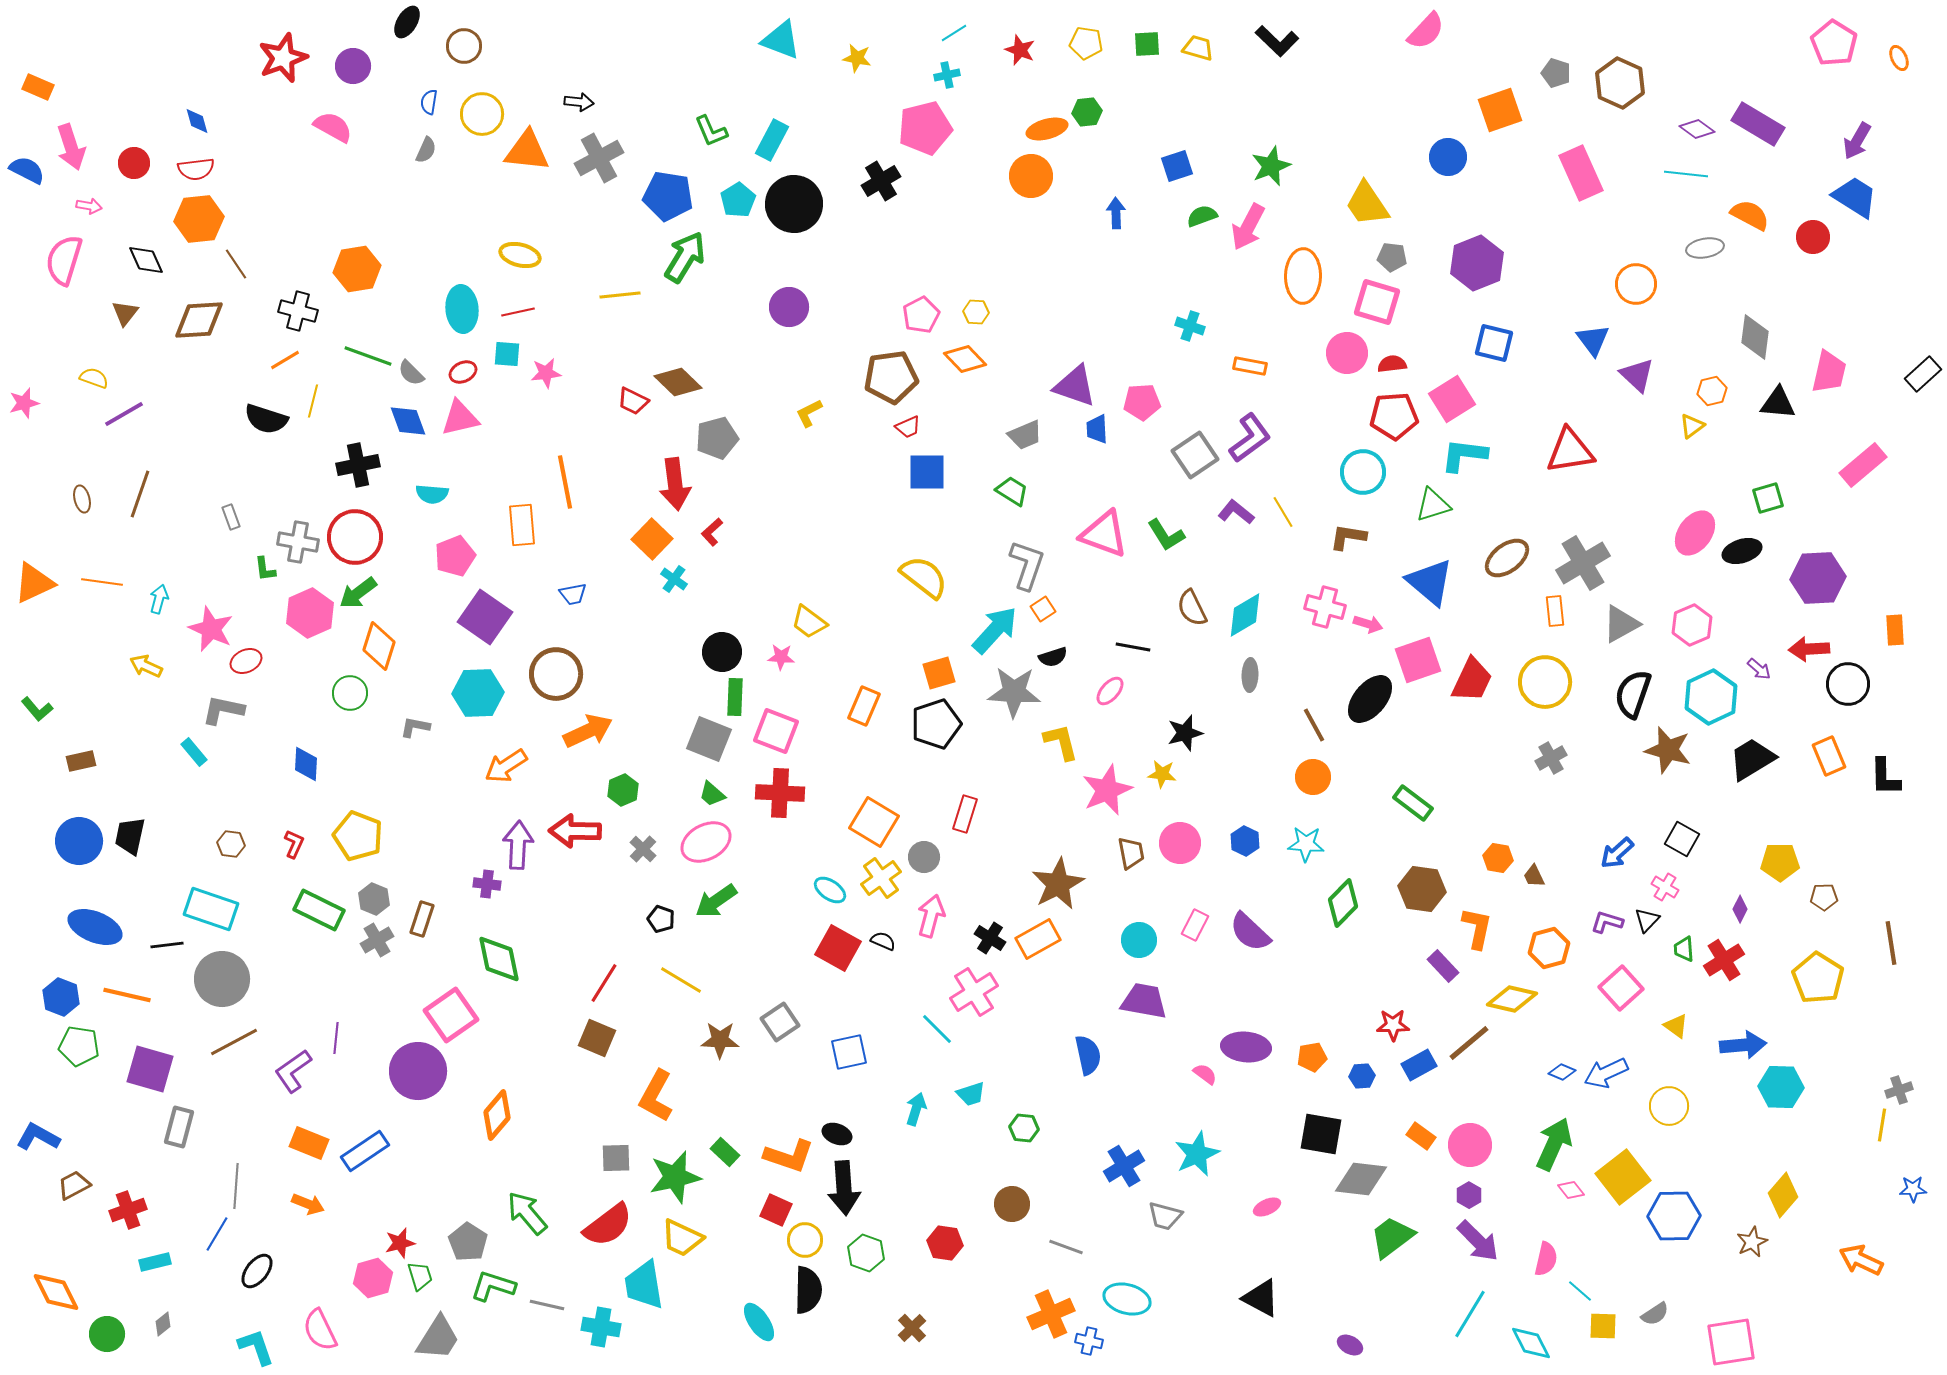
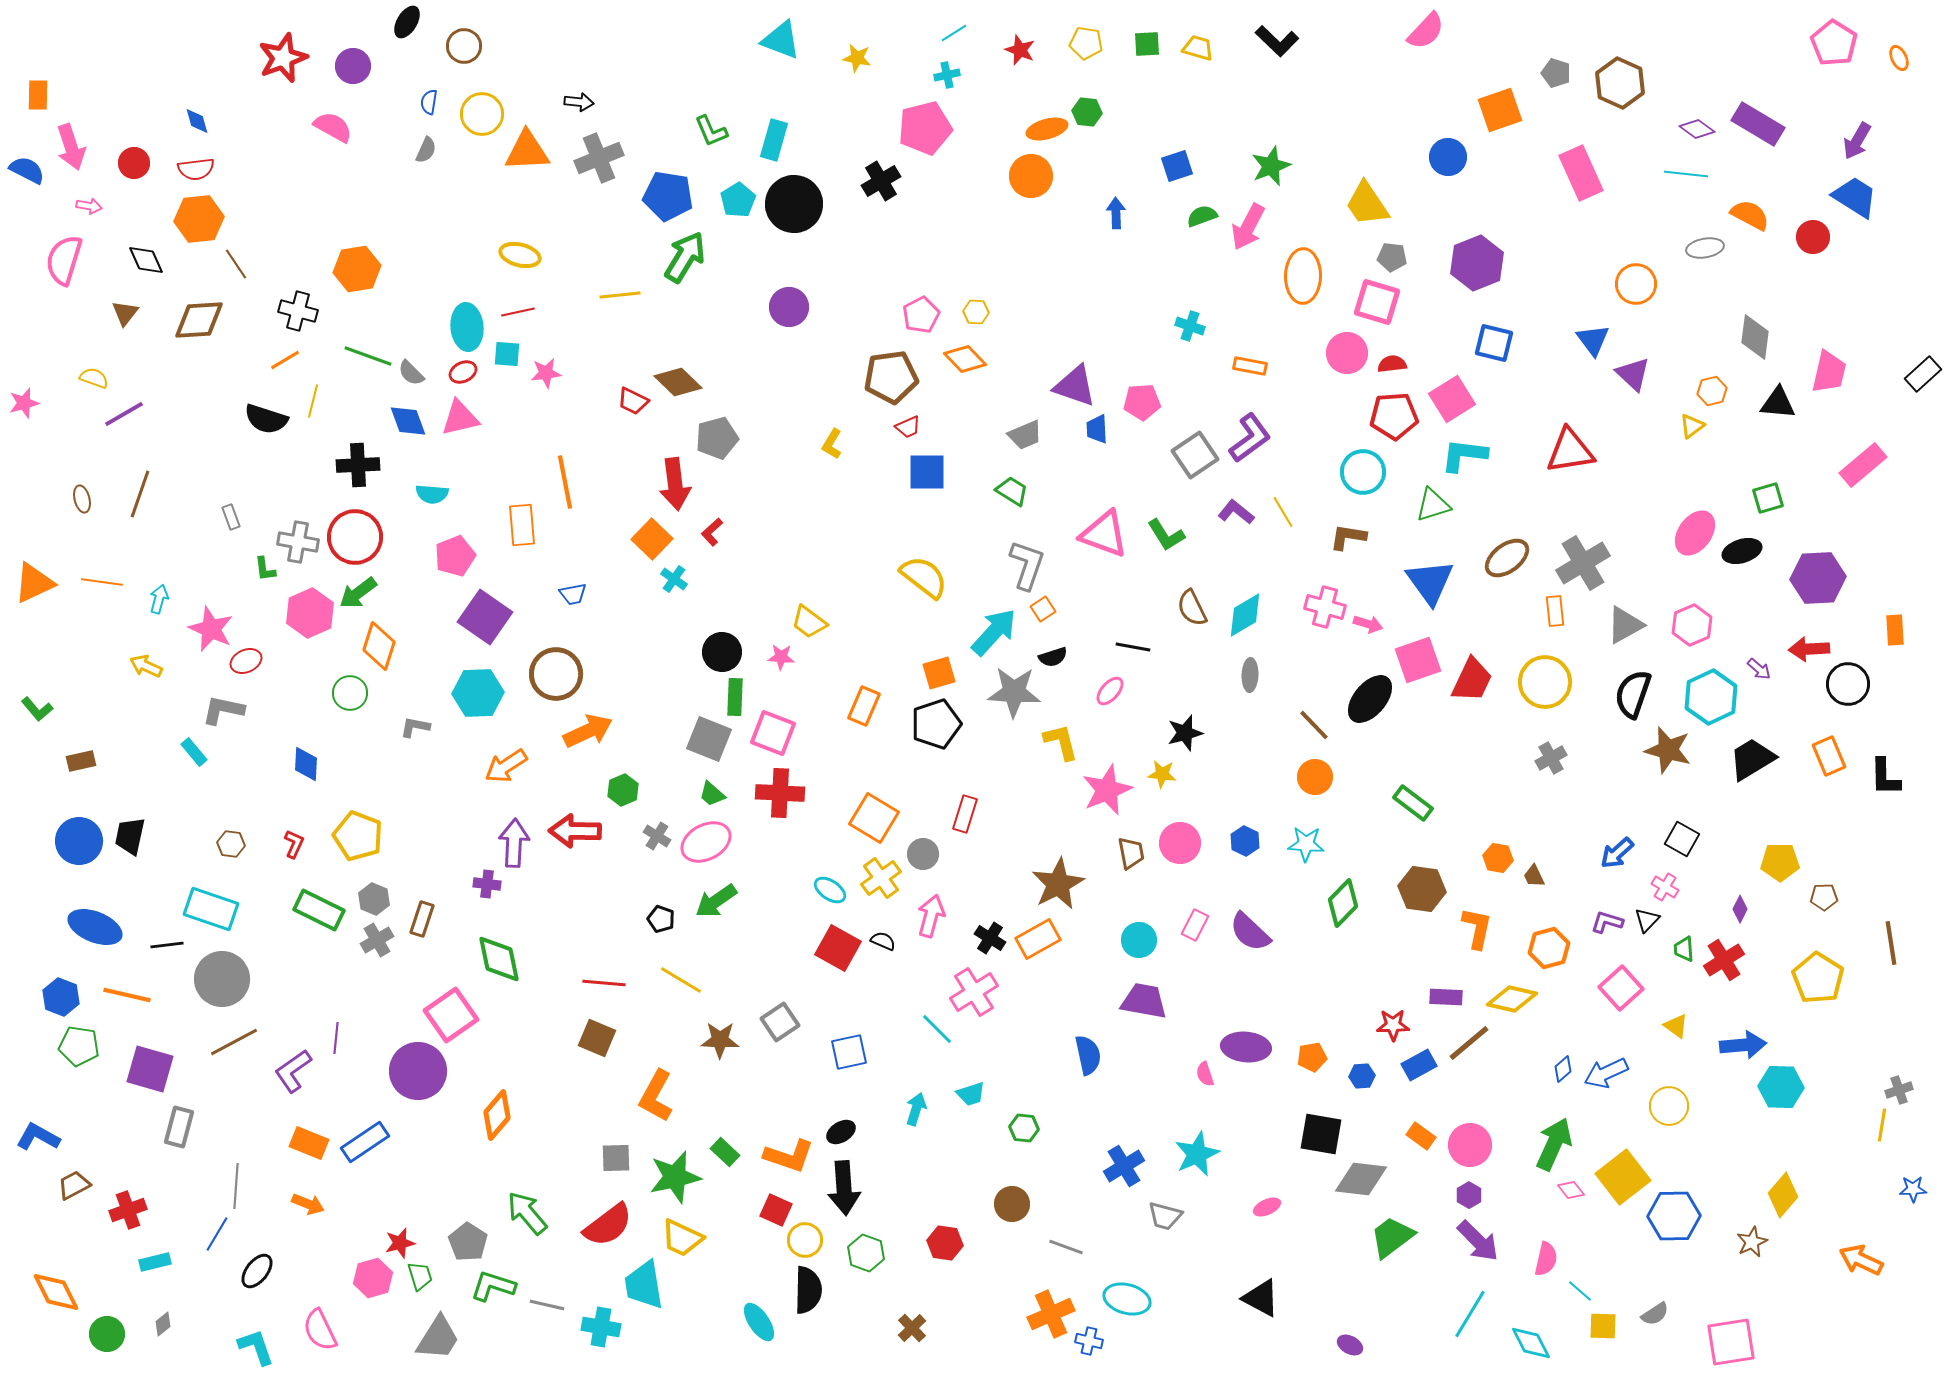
orange rectangle at (38, 87): moved 8 px down; rotated 68 degrees clockwise
green hexagon at (1087, 112): rotated 12 degrees clockwise
cyan rectangle at (772, 140): moved 2 px right; rotated 12 degrees counterclockwise
orange triangle at (527, 151): rotated 9 degrees counterclockwise
gray cross at (599, 158): rotated 6 degrees clockwise
cyan ellipse at (462, 309): moved 5 px right, 18 px down
purple triangle at (1637, 375): moved 4 px left, 1 px up
yellow L-shape at (809, 413): moved 23 px right, 31 px down; rotated 32 degrees counterclockwise
black cross at (358, 465): rotated 9 degrees clockwise
blue triangle at (1430, 582): rotated 14 degrees clockwise
gray triangle at (1621, 624): moved 4 px right, 1 px down
cyan arrow at (995, 630): moved 1 px left, 2 px down
brown line at (1314, 725): rotated 15 degrees counterclockwise
pink square at (776, 731): moved 3 px left, 2 px down
orange circle at (1313, 777): moved 2 px right
orange square at (874, 822): moved 4 px up
purple arrow at (518, 845): moved 4 px left, 2 px up
gray cross at (643, 849): moved 14 px right, 13 px up; rotated 12 degrees counterclockwise
gray circle at (924, 857): moved 1 px left, 3 px up
purple rectangle at (1443, 966): moved 3 px right, 31 px down; rotated 44 degrees counterclockwise
red line at (604, 983): rotated 63 degrees clockwise
blue diamond at (1562, 1072): moved 1 px right, 3 px up; rotated 64 degrees counterclockwise
pink semicircle at (1205, 1074): rotated 145 degrees counterclockwise
black ellipse at (837, 1134): moved 4 px right, 2 px up; rotated 52 degrees counterclockwise
blue rectangle at (365, 1151): moved 9 px up
